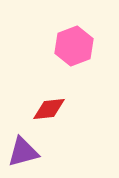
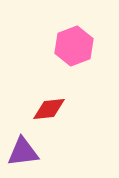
purple triangle: rotated 8 degrees clockwise
